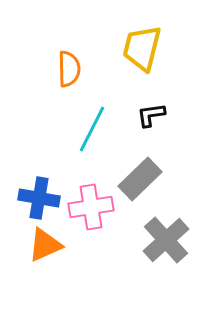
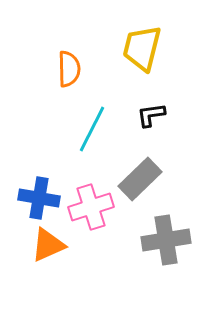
pink cross: rotated 9 degrees counterclockwise
gray cross: rotated 33 degrees clockwise
orange triangle: moved 3 px right
